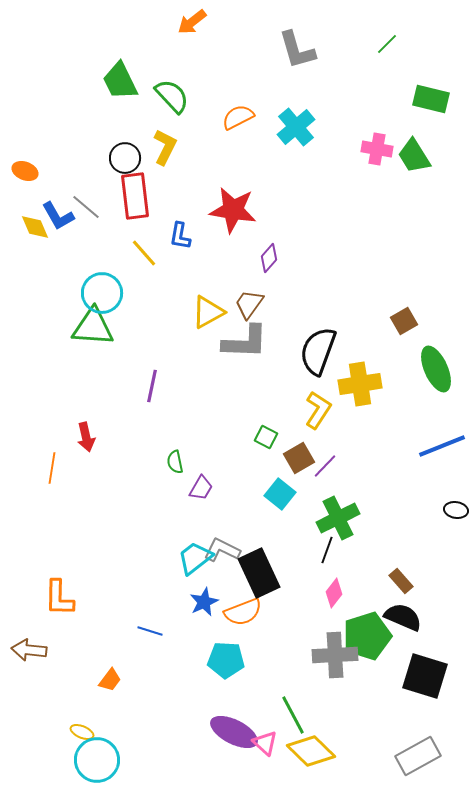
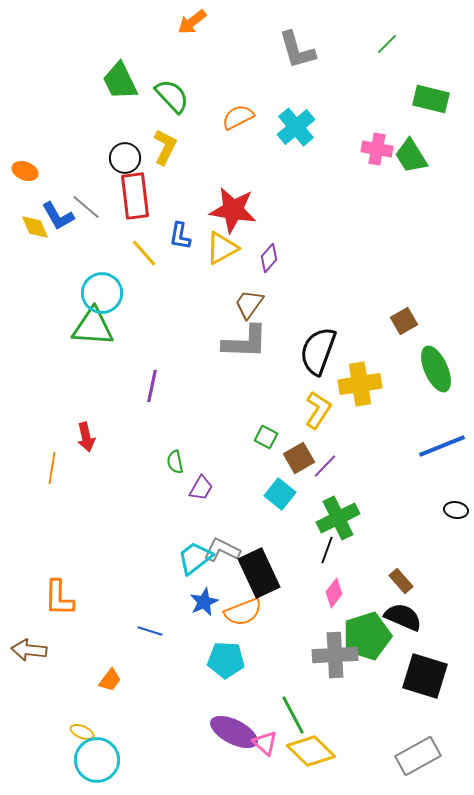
green trapezoid at (414, 156): moved 3 px left
yellow triangle at (208, 312): moved 14 px right, 64 px up
